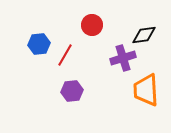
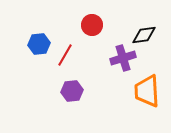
orange trapezoid: moved 1 px right, 1 px down
